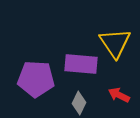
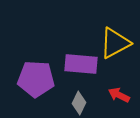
yellow triangle: rotated 36 degrees clockwise
